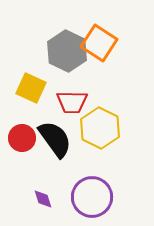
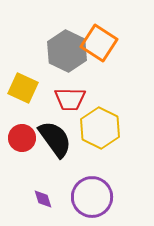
yellow square: moved 8 px left
red trapezoid: moved 2 px left, 3 px up
